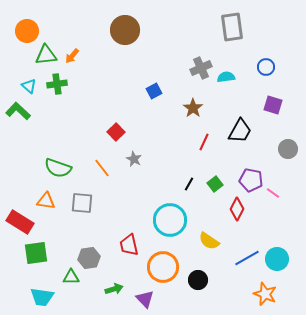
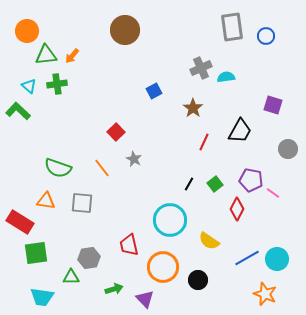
blue circle at (266, 67): moved 31 px up
